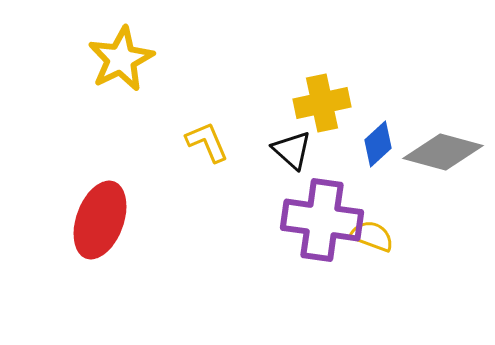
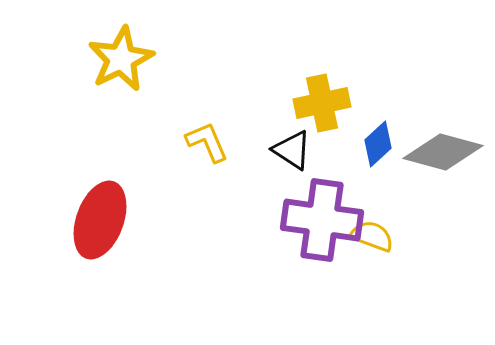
black triangle: rotated 9 degrees counterclockwise
